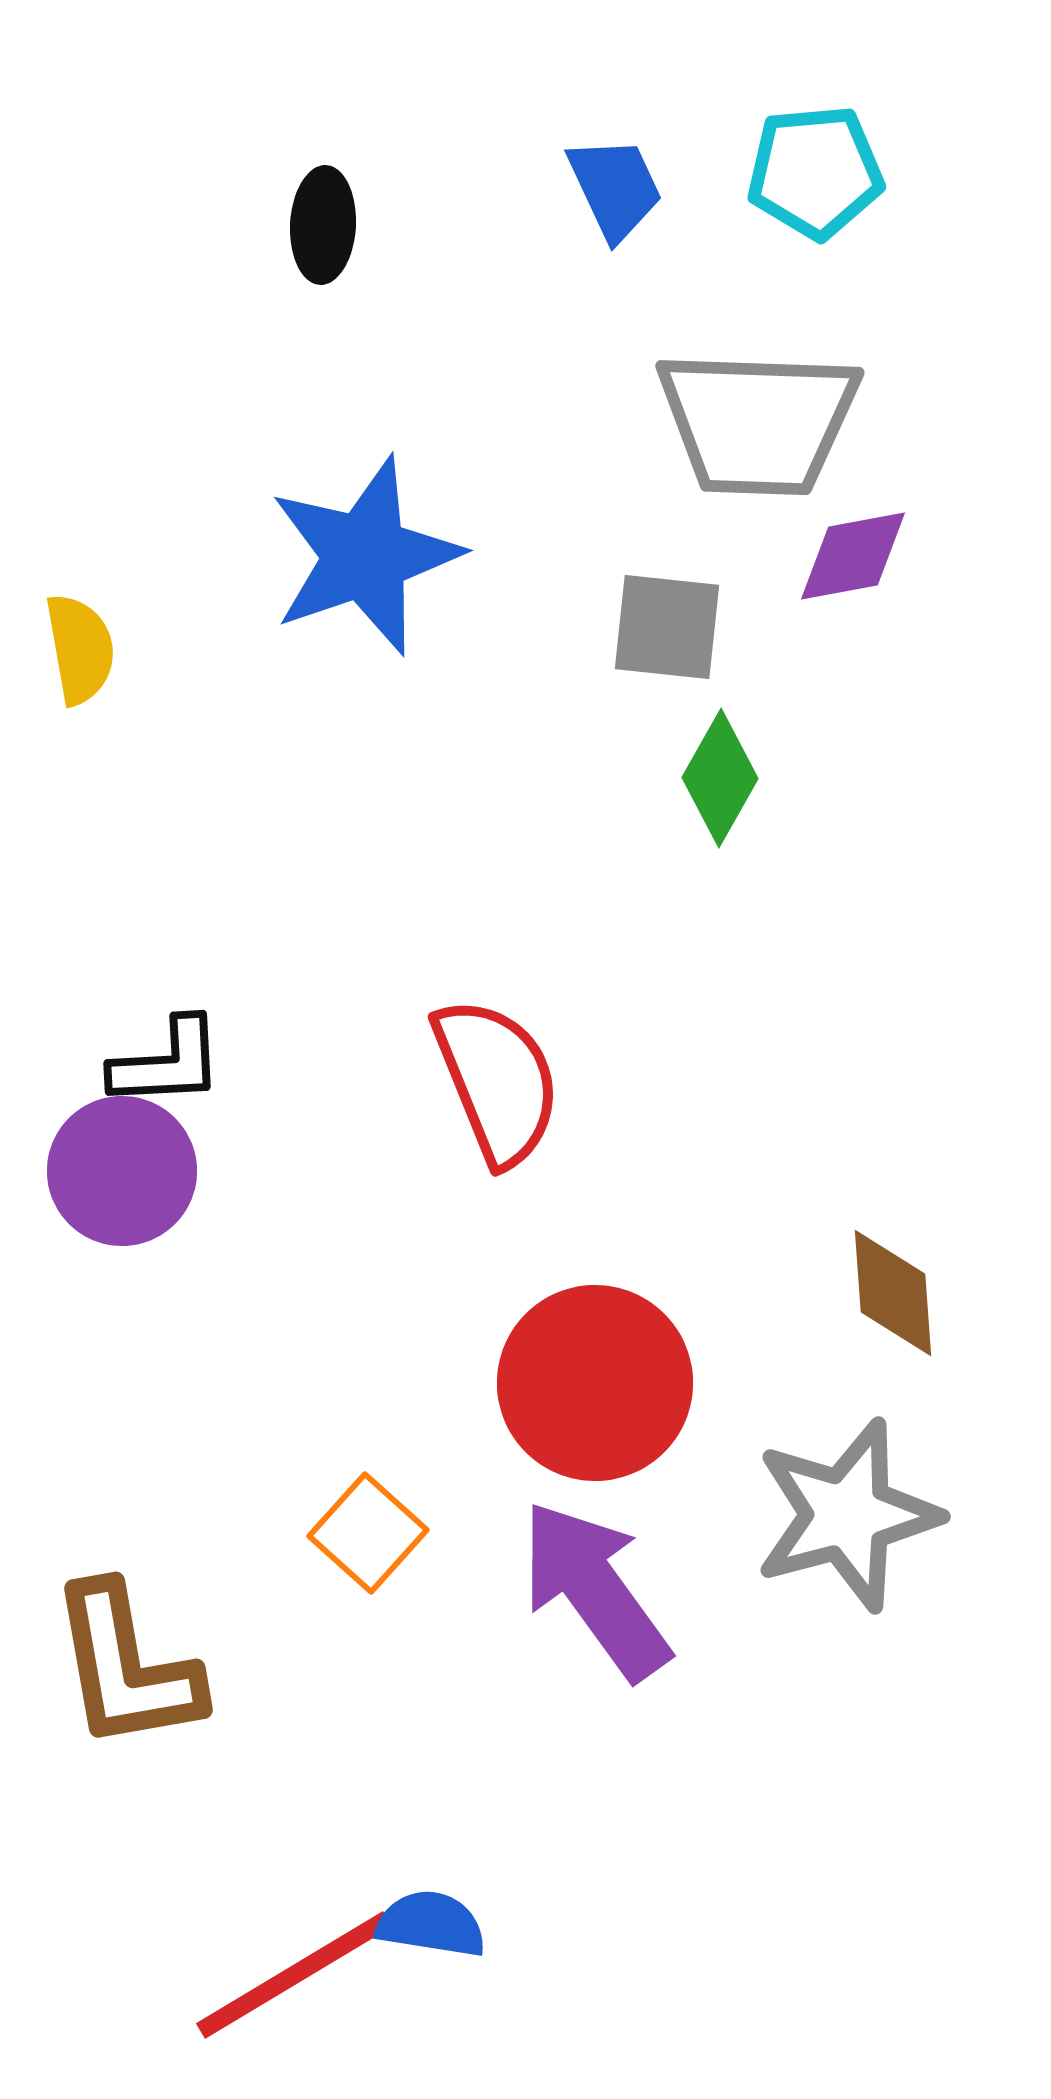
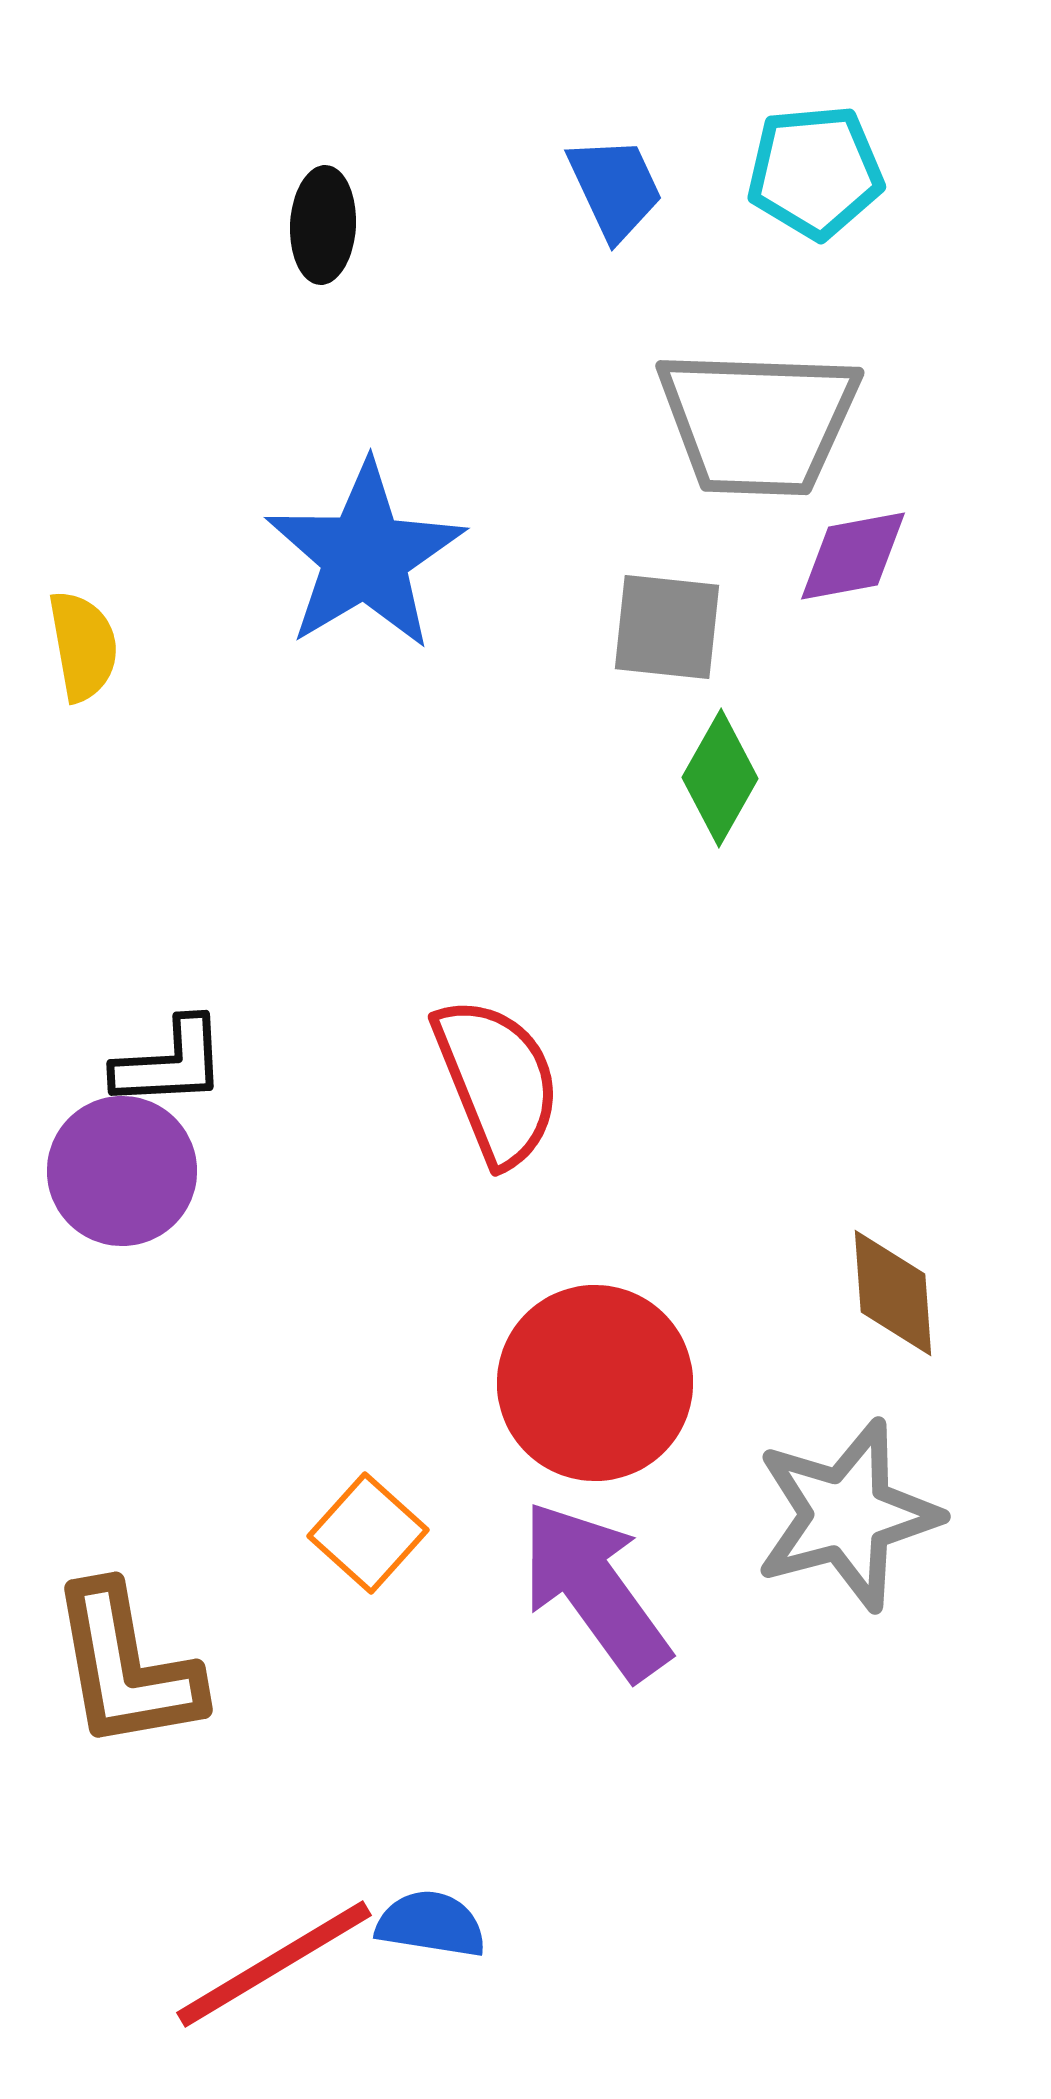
blue star: rotated 12 degrees counterclockwise
yellow semicircle: moved 3 px right, 3 px up
black L-shape: moved 3 px right
red line: moved 20 px left, 11 px up
